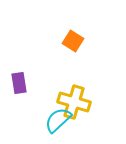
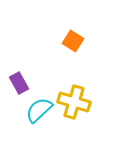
purple rectangle: rotated 20 degrees counterclockwise
cyan semicircle: moved 19 px left, 10 px up
